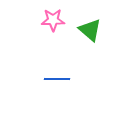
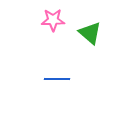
green triangle: moved 3 px down
